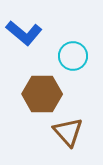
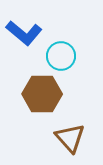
cyan circle: moved 12 px left
brown triangle: moved 2 px right, 6 px down
